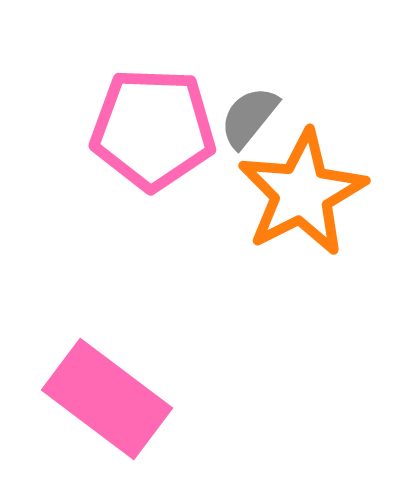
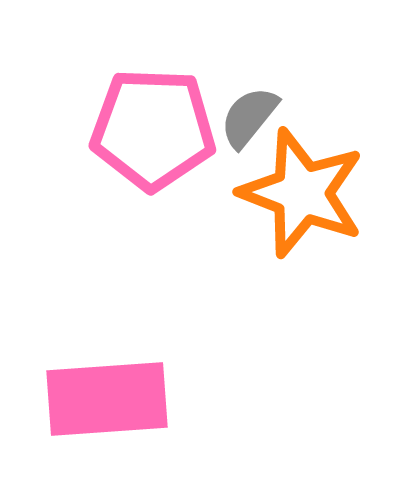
orange star: rotated 24 degrees counterclockwise
pink rectangle: rotated 41 degrees counterclockwise
